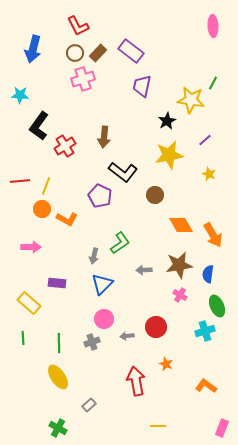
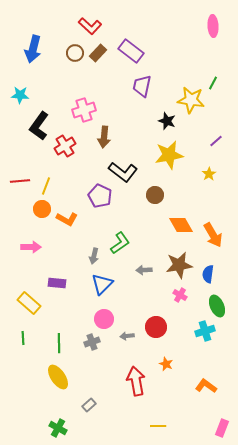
red L-shape at (78, 26): moved 12 px right; rotated 20 degrees counterclockwise
pink cross at (83, 79): moved 1 px right, 31 px down
black star at (167, 121): rotated 24 degrees counterclockwise
purple line at (205, 140): moved 11 px right, 1 px down
yellow star at (209, 174): rotated 16 degrees clockwise
